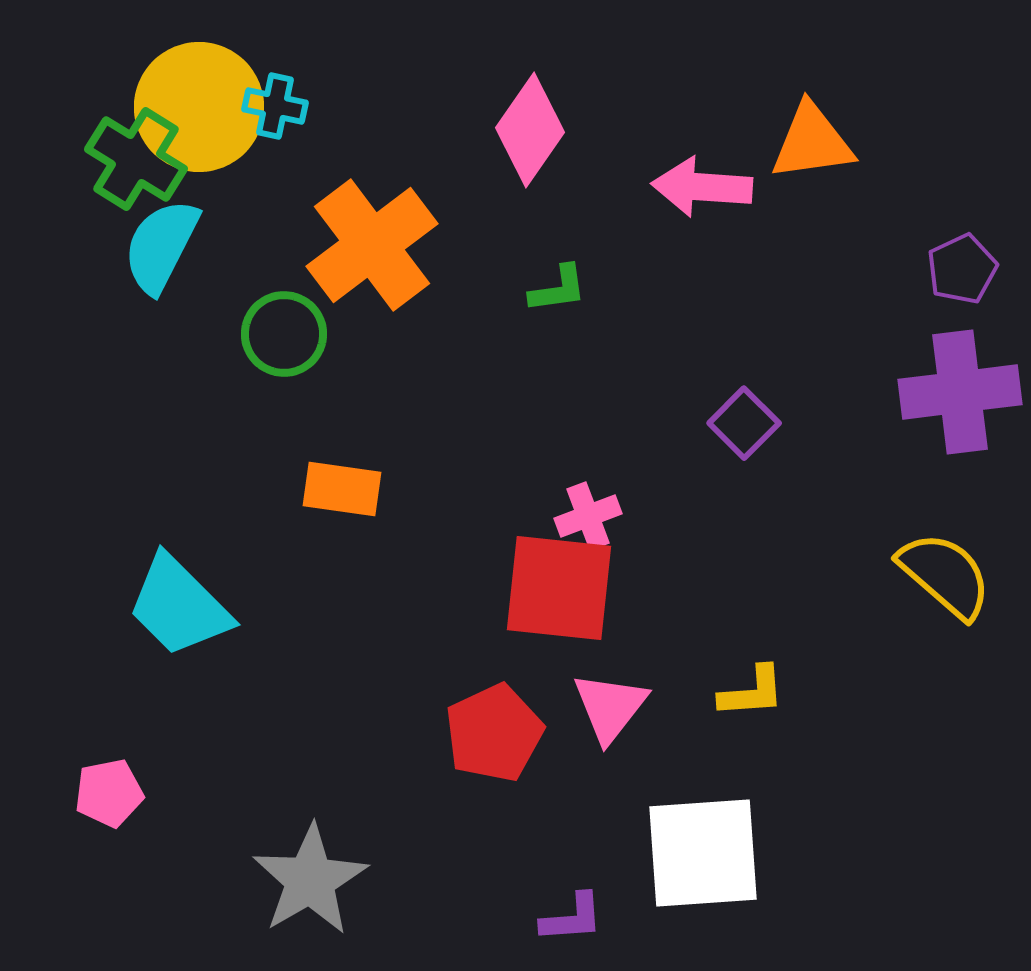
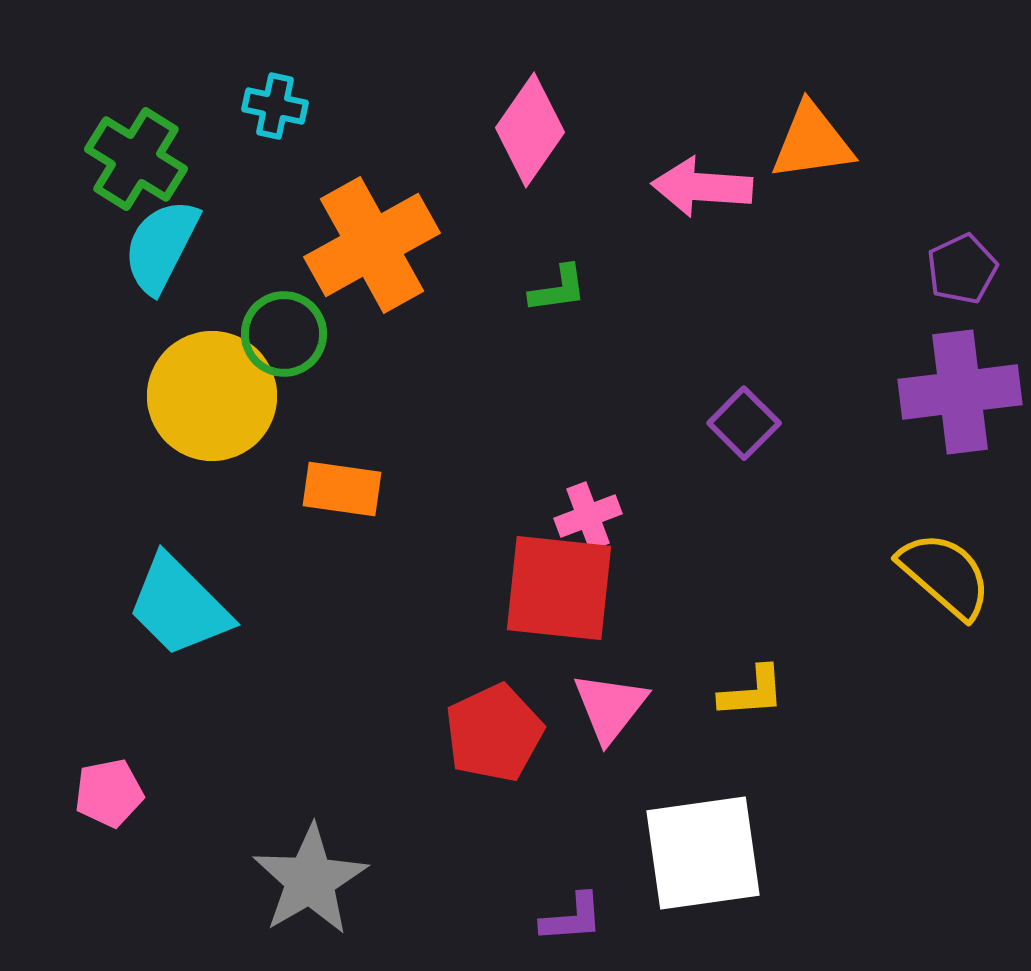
yellow circle: moved 13 px right, 289 px down
orange cross: rotated 8 degrees clockwise
white square: rotated 4 degrees counterclockwise
